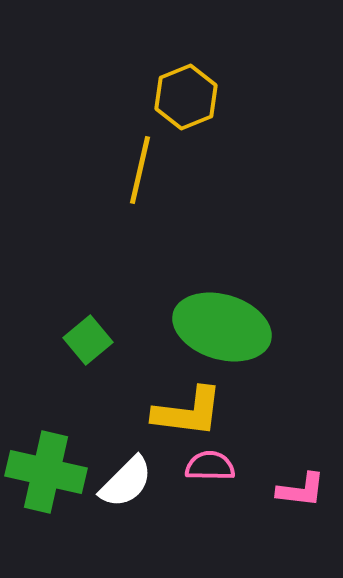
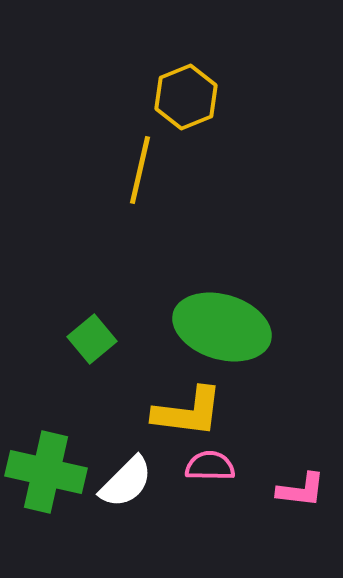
green square: moved 4 px right, 1 px up
